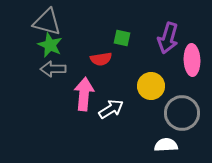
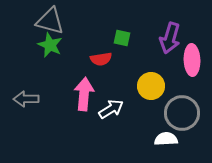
gray triangle: moved 3 px right, 1 px up
purple arrow: moved 2 px right
gray arrow: moved 27 px left, 30 px down
white semicircle: moved 6 px up
